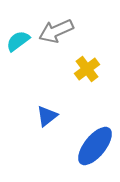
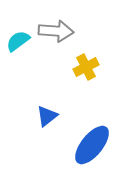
gray arrow: rotated 152 degrees counterclockwise
yellow cross: moved 1 px left, 2 px up; rotated 10 degrees clockwise
blue ellipse: moved 3 px left, 1 px up
